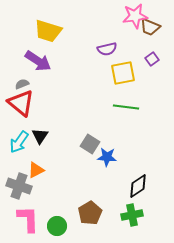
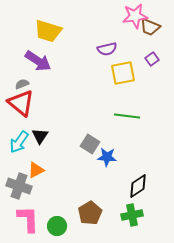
green line: moved 1 px right, 9 px down
